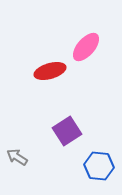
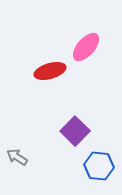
purple square: moved 8 px right; rotated 12 degrees counterclockwise
